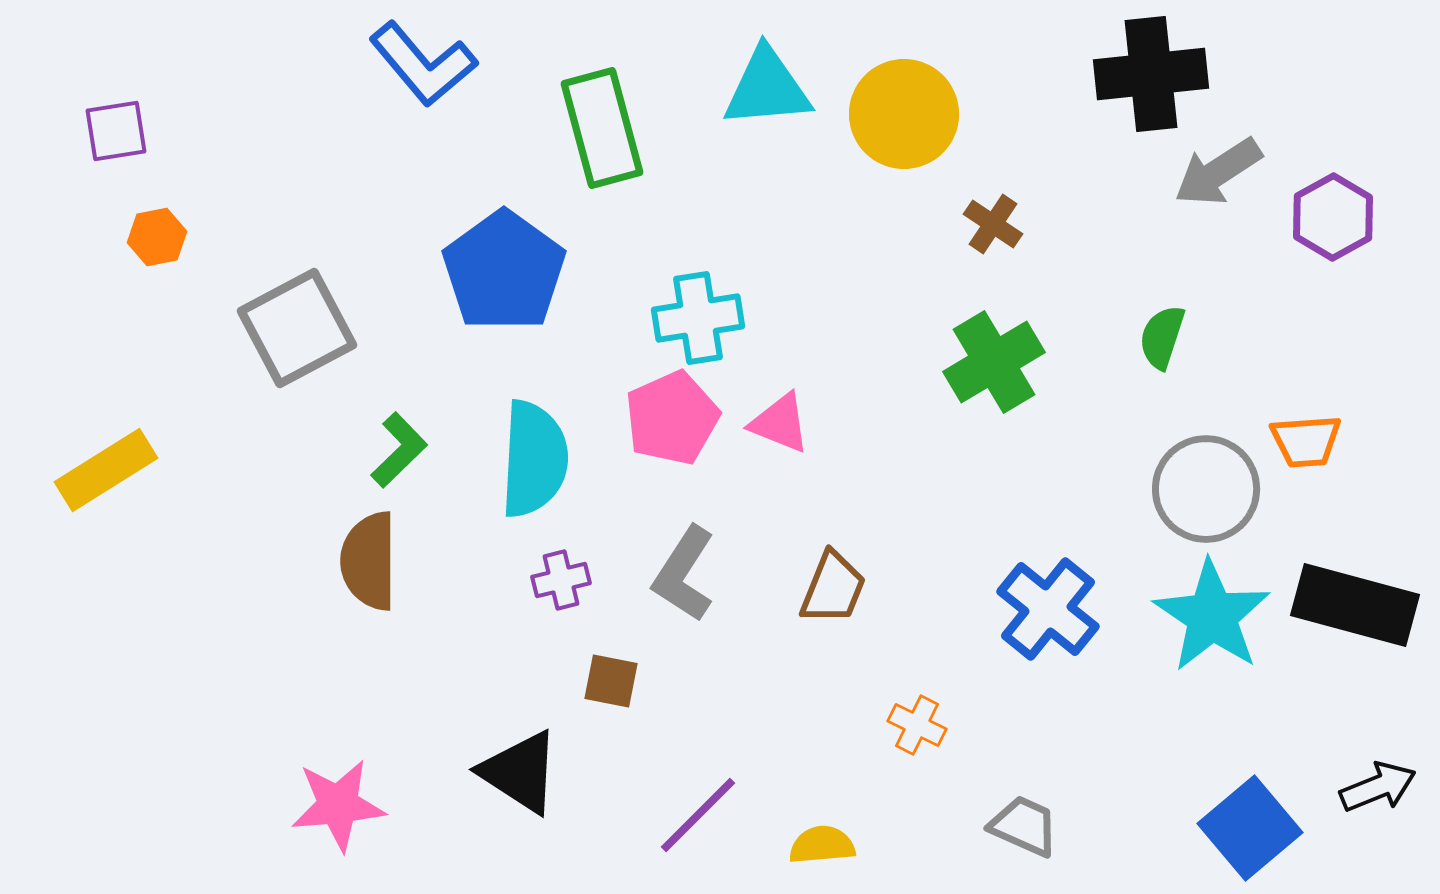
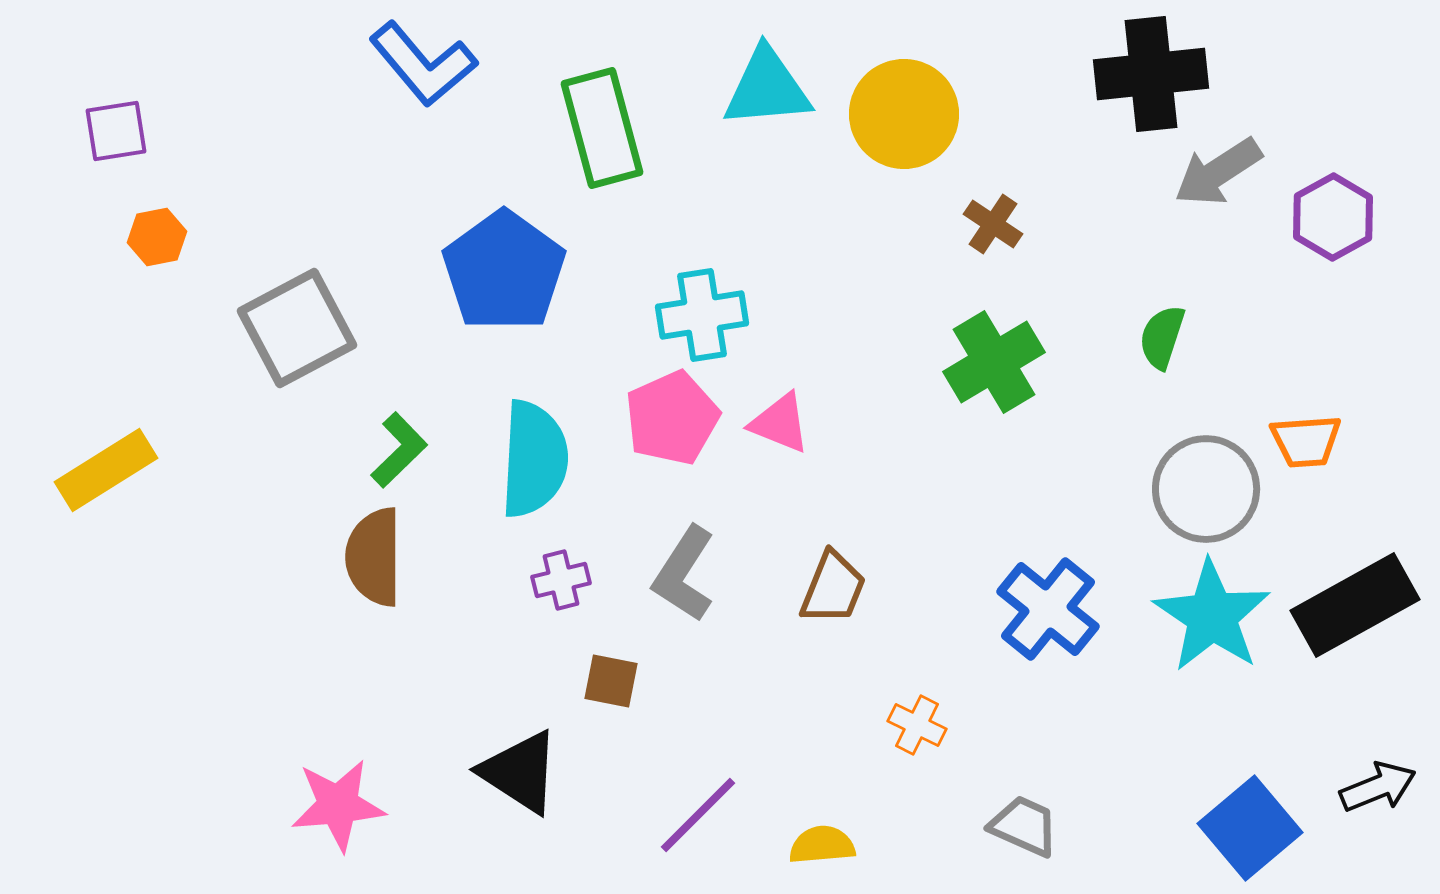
cyan cross: moved 4 px right, 3 px up
brown semicircle: moved 5 px right, 4 px up
black rectangle: rotated 44 degrees counterclockwise
